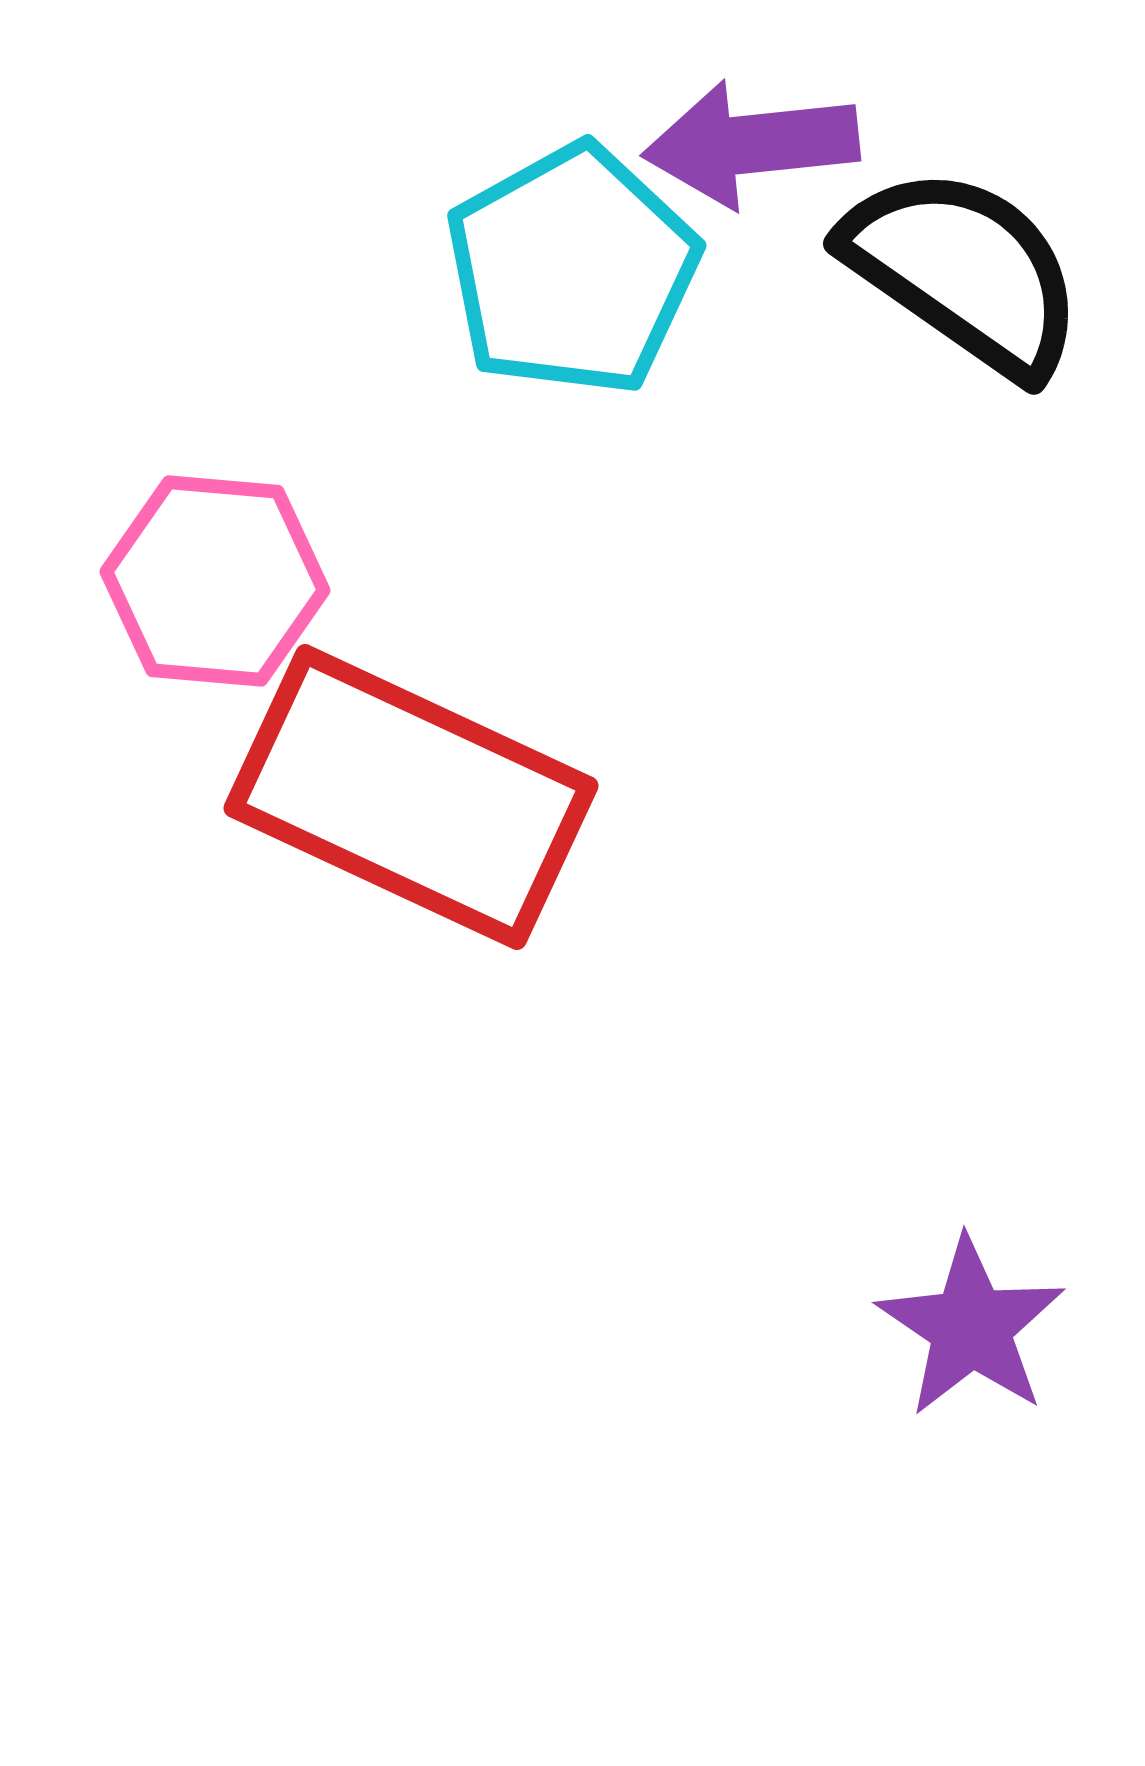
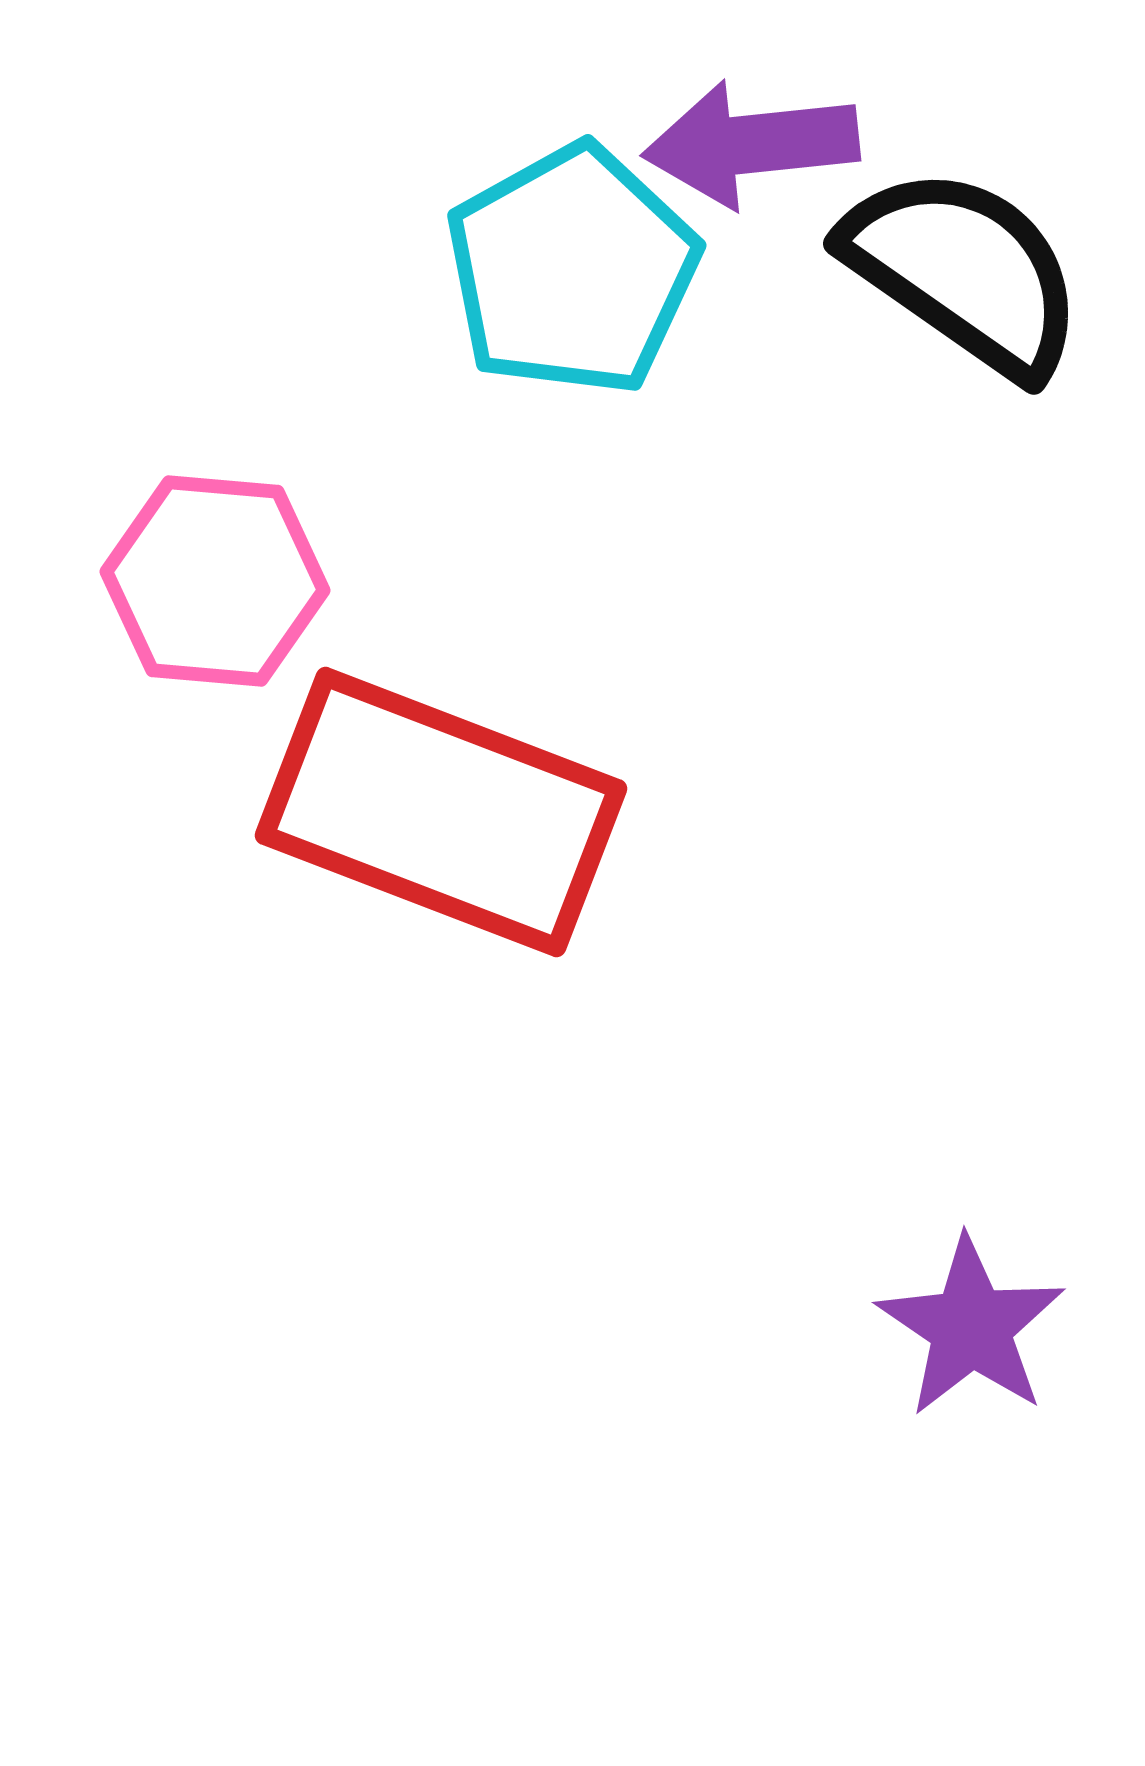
red rectangle: moved 30 px right, 15 px down; rotated 4 degrees counterclockwise
